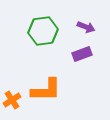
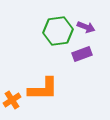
green hexagon: moved 15 px right
orange L-shape: moved 3 px left, 1 px up
